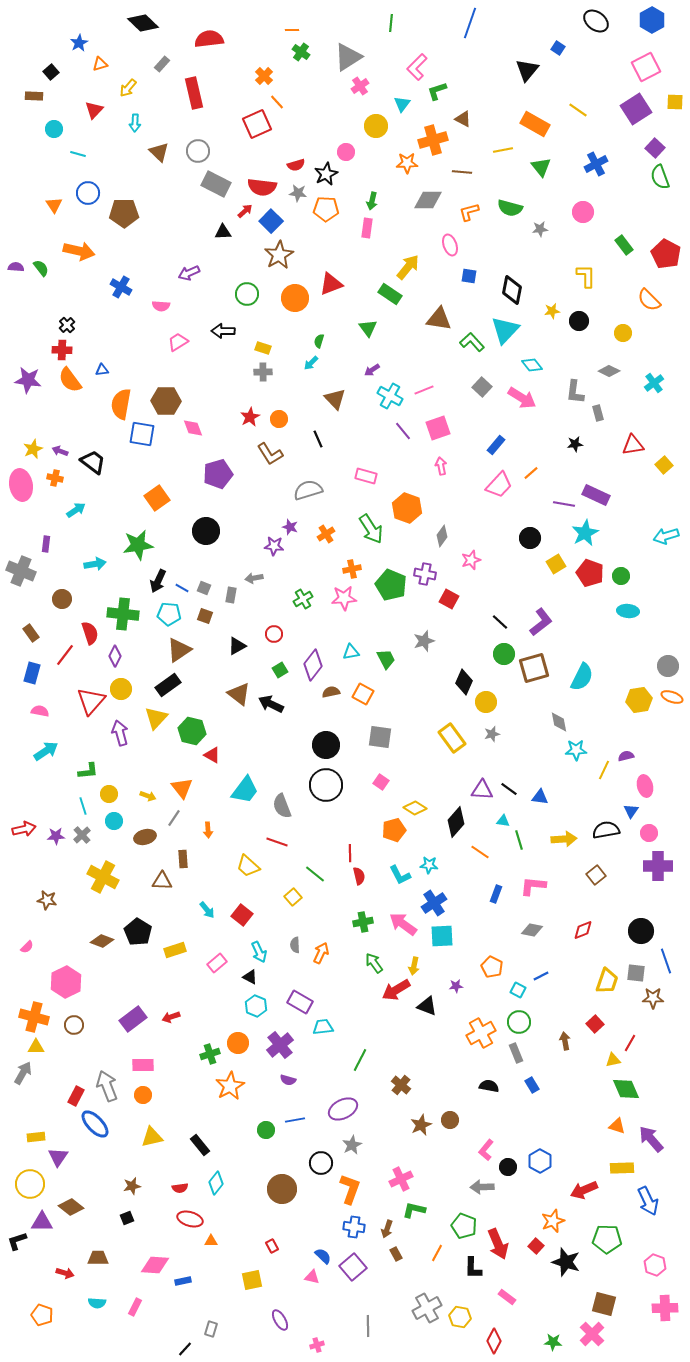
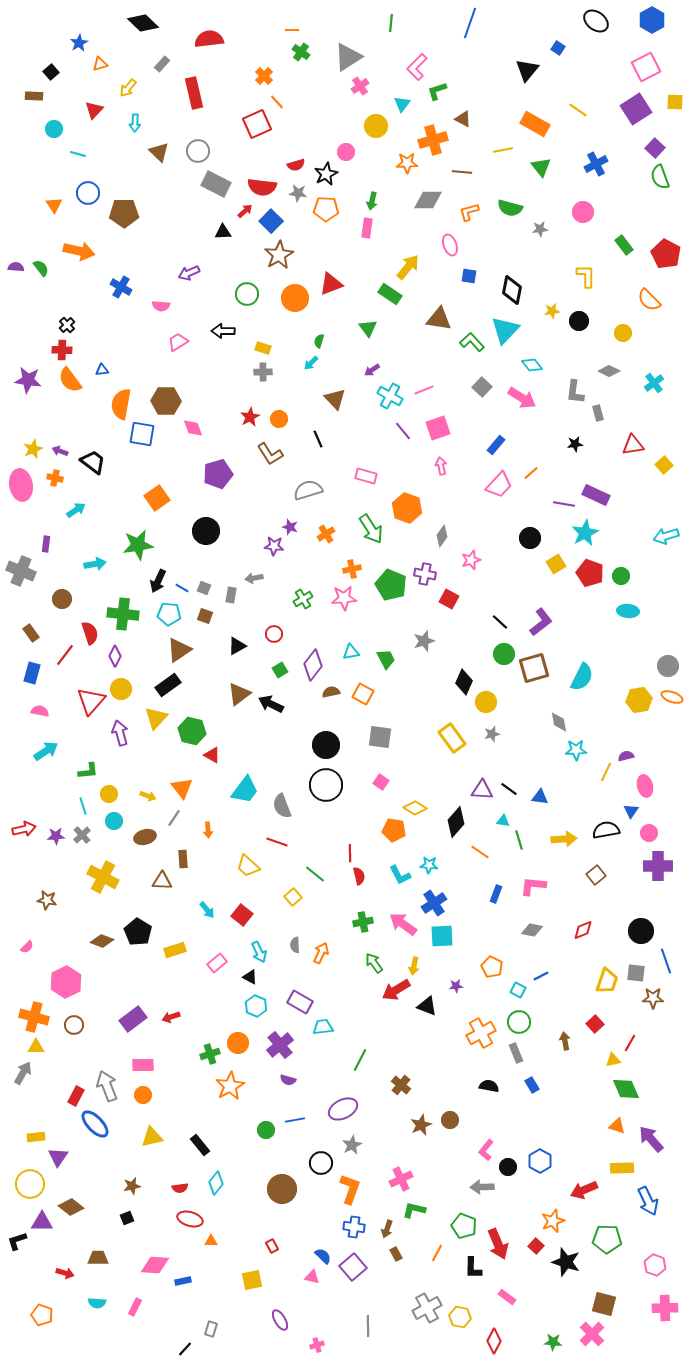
brown triangle at (239, 694): rotated 45 degrees clockwise
yellow line at (604, 770): moved 2 px right, 2 px down
orange pentagon at (394, 830): rotated 25 degrees clockwise
